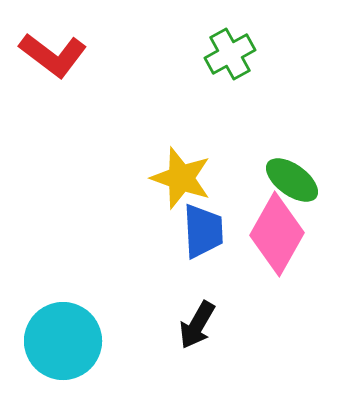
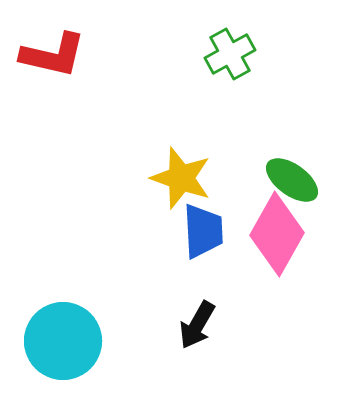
red L-shape: rotated 24 degrees counterclockwise
